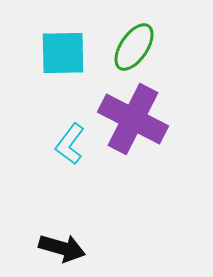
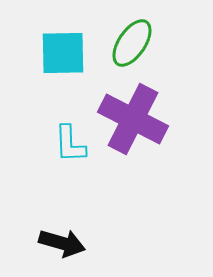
green ellipse: moved 2 px left, 4 px up
cyan L-shape: rotated 39 degrees counterclockwise
black arrow: moved 5 px up
